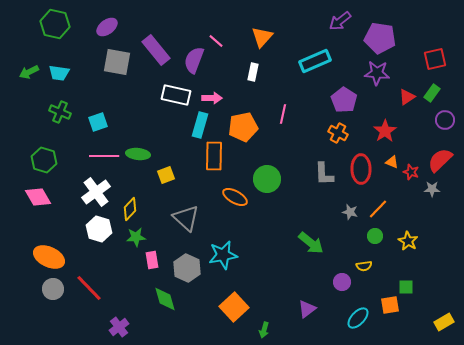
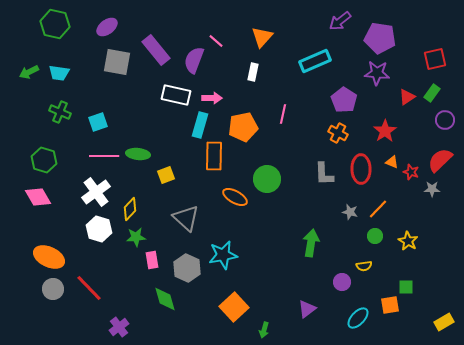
green arrow at (311, 243): rotated 120 degrees counterclockwise
